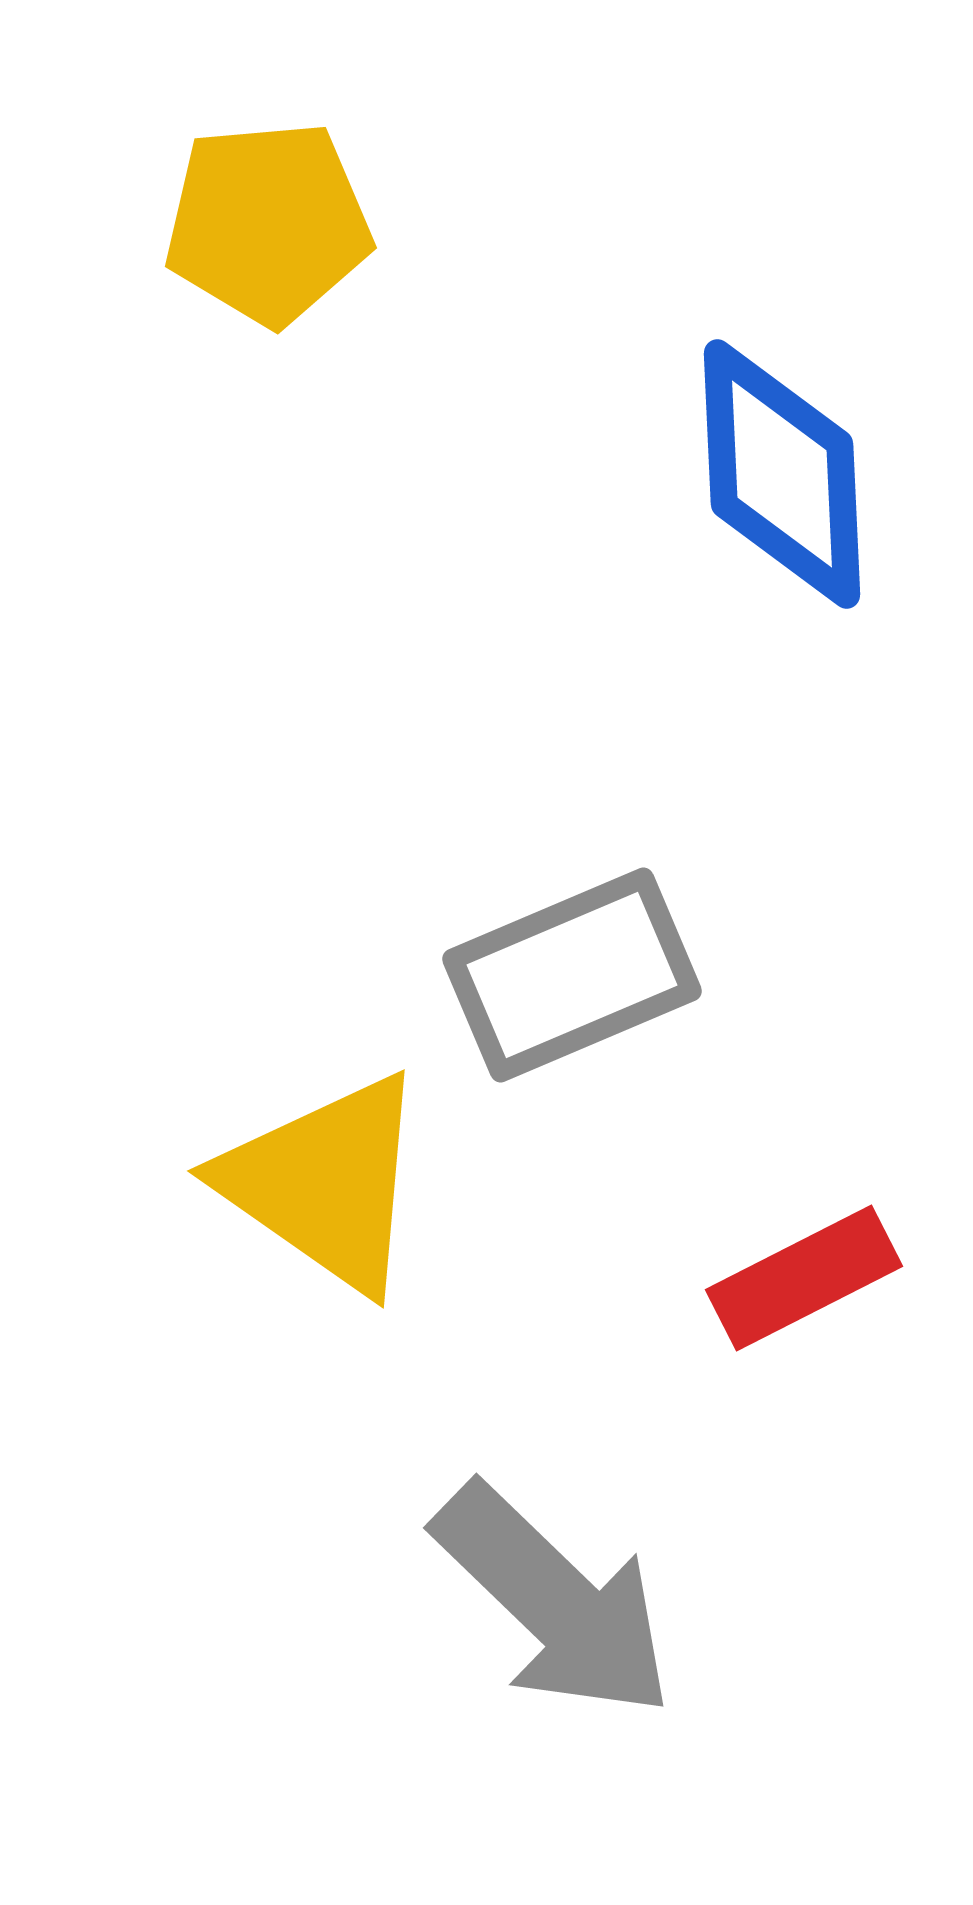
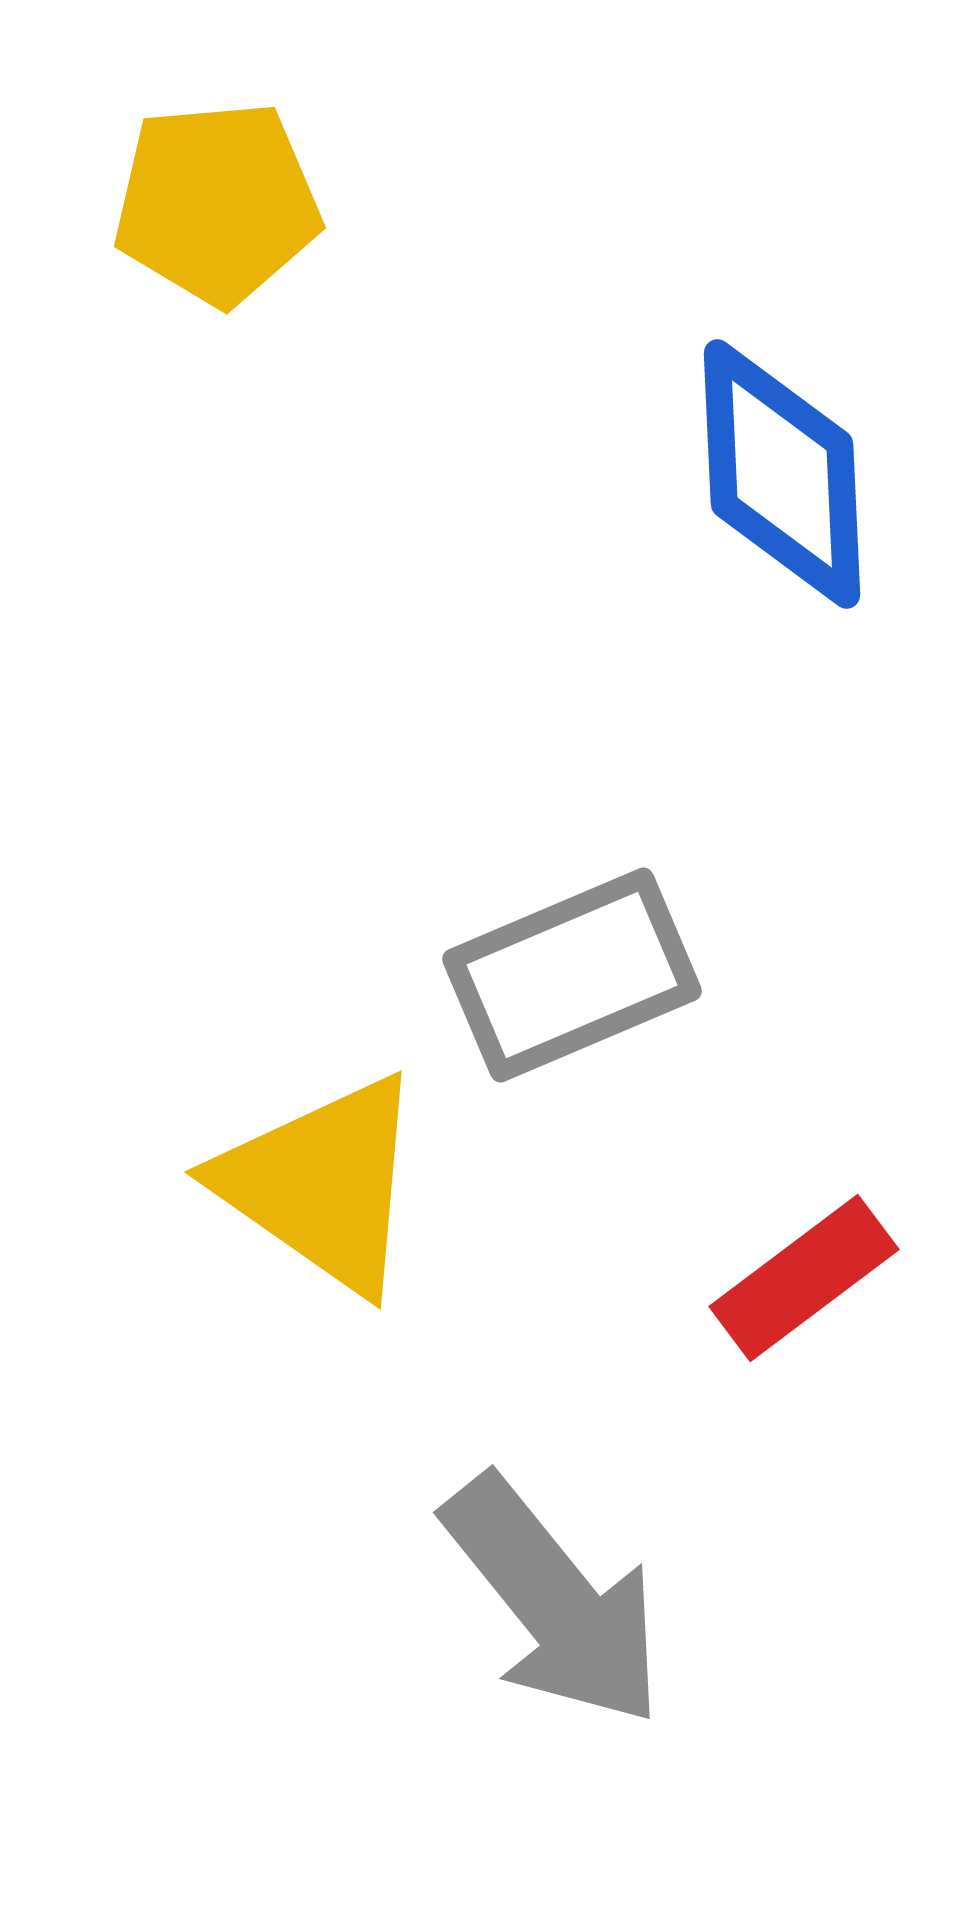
yellow pentagon: moved 51 px left, 20 px up
yellow triangle: moved 3 px left, 1 px down
red rectangle: rotated 10 degrees counterclockwise
gray arrow: rotated 7 degrees clockwise
